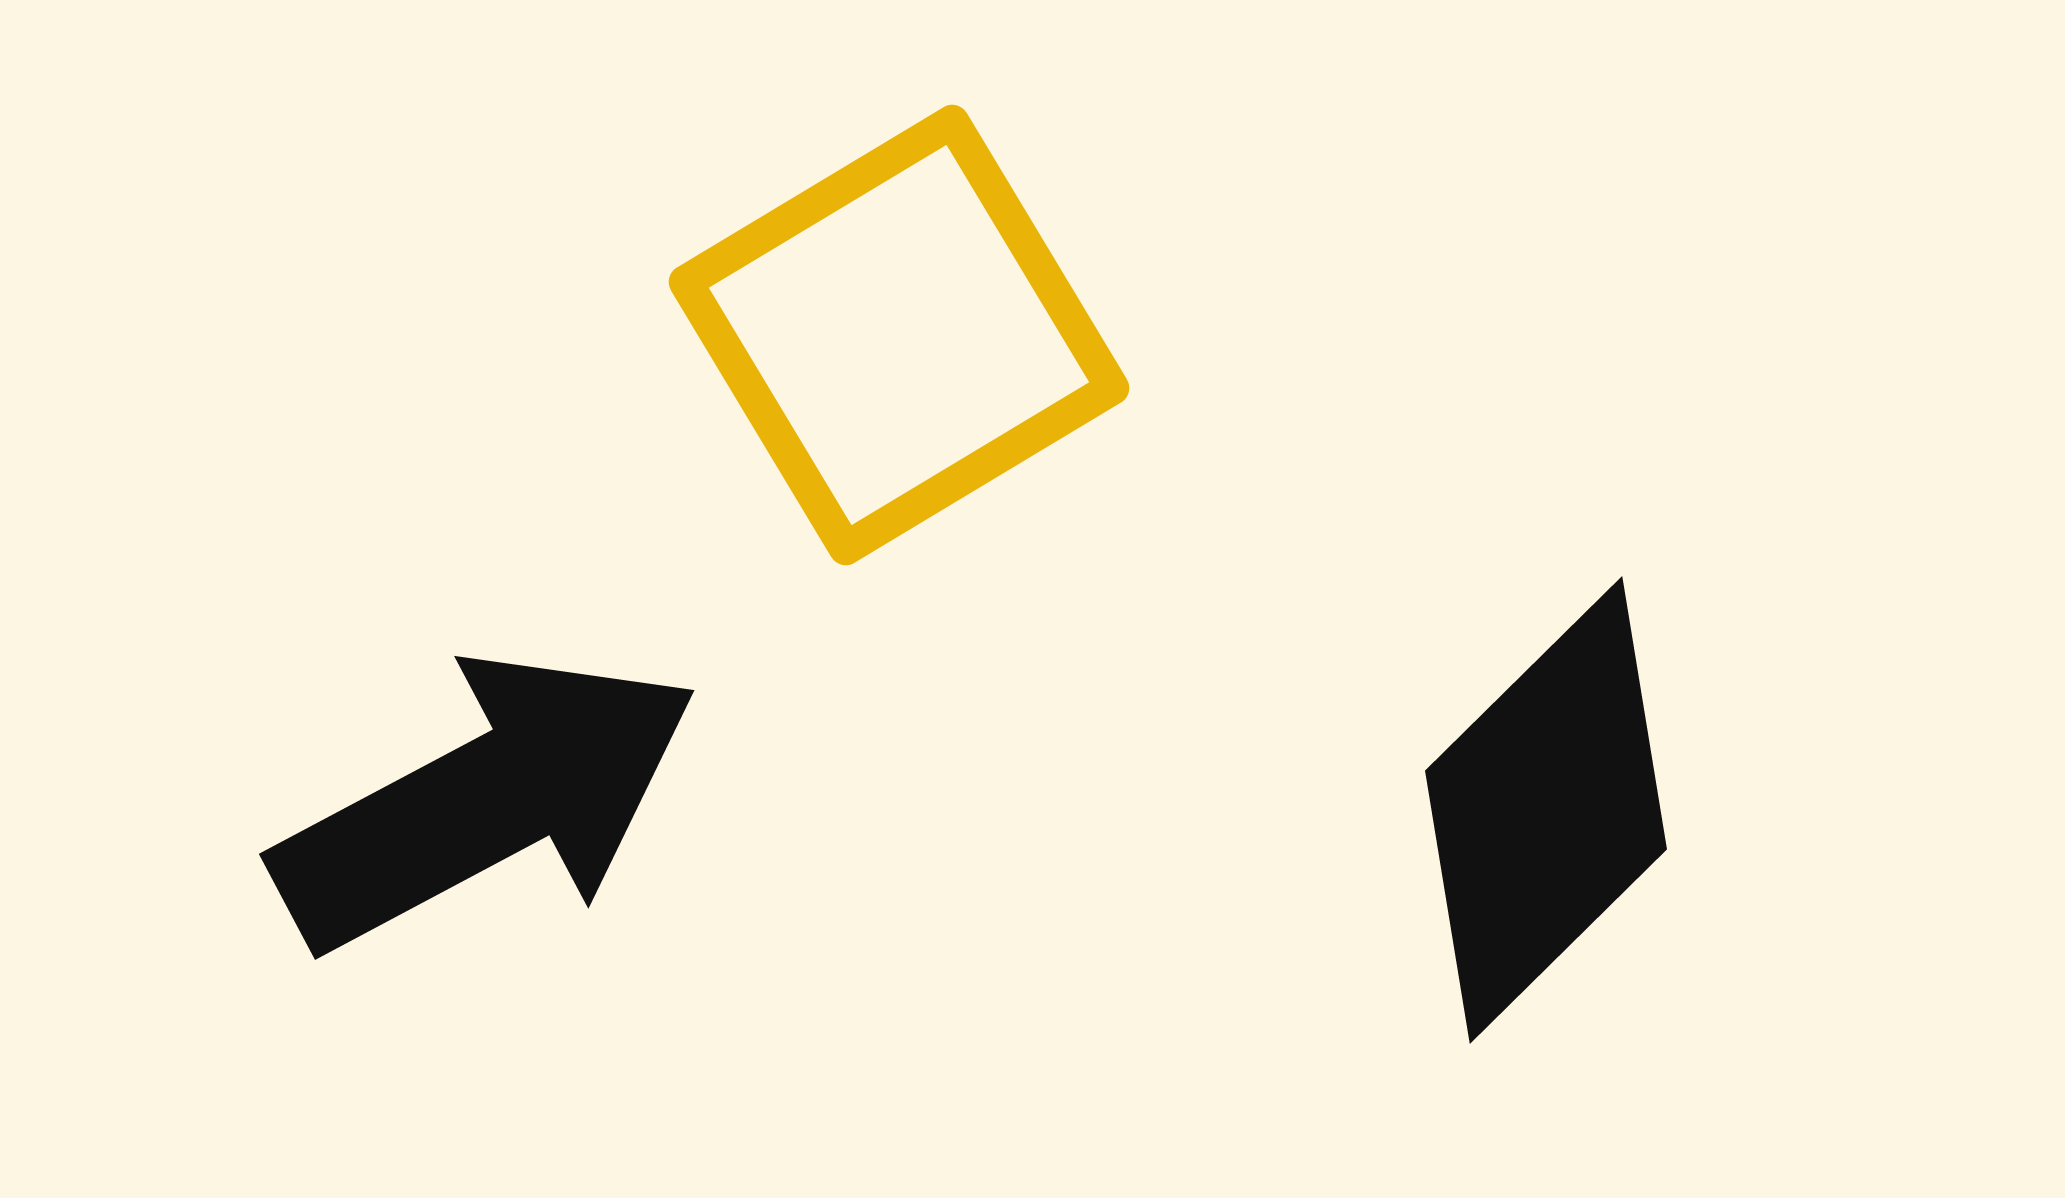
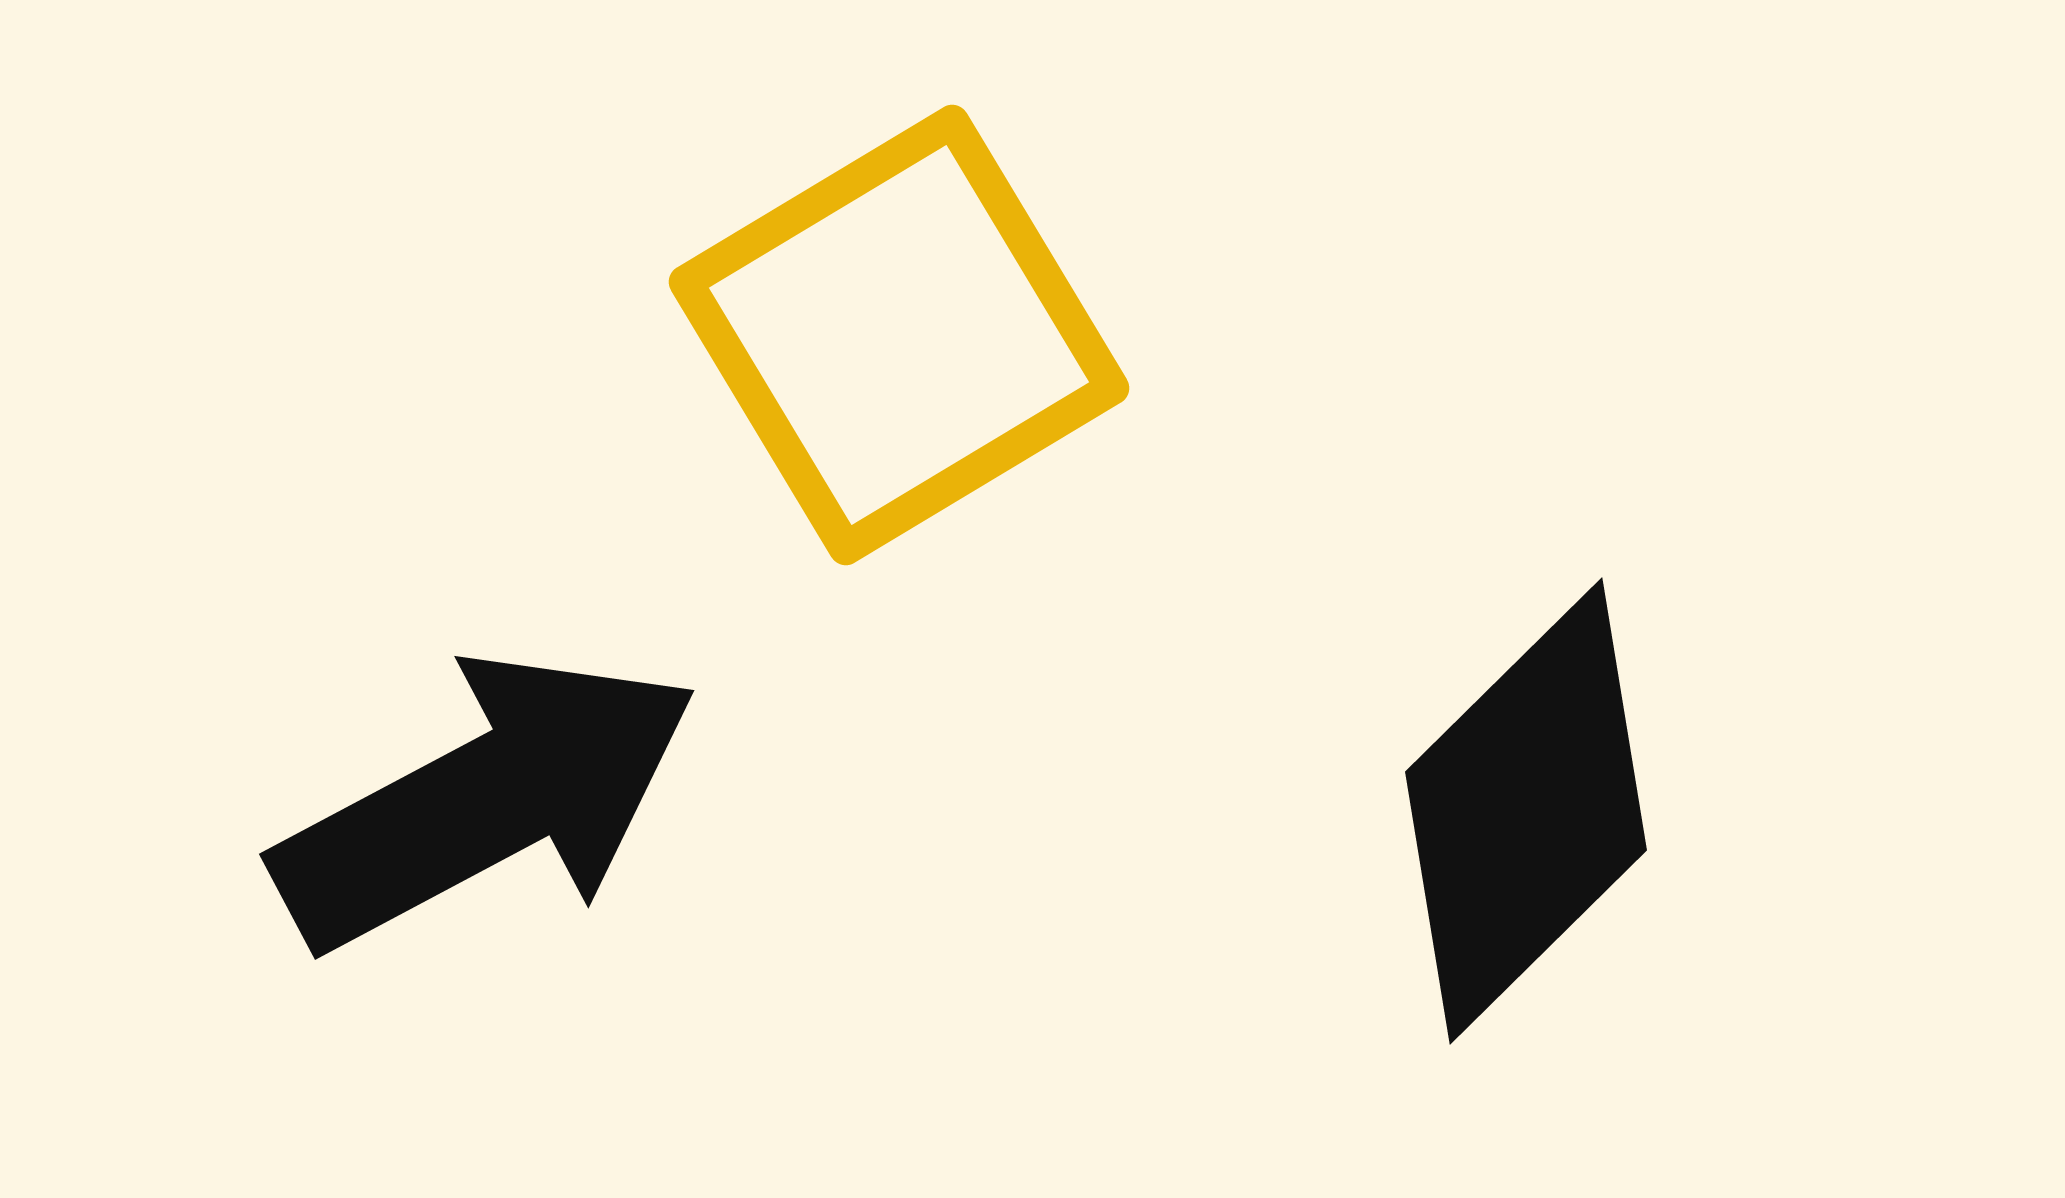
black diamond: moved 20 px left, 1 px down
